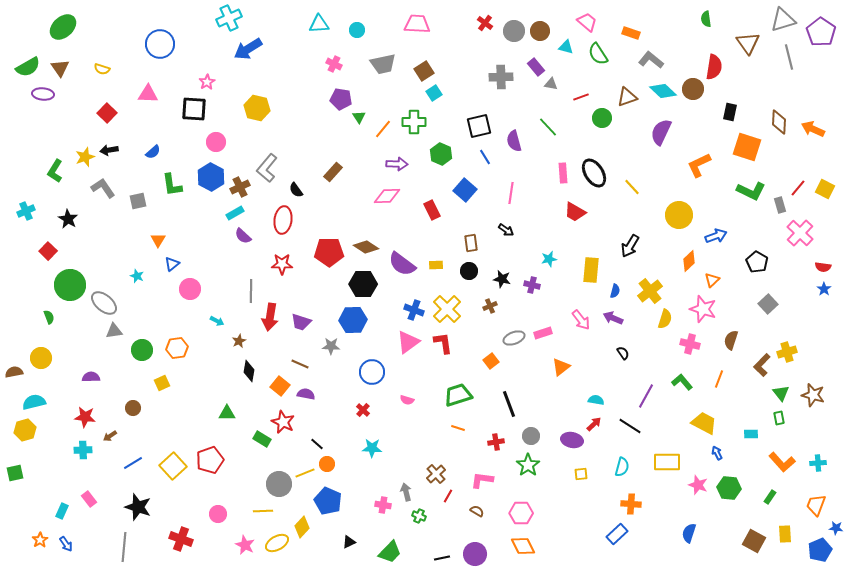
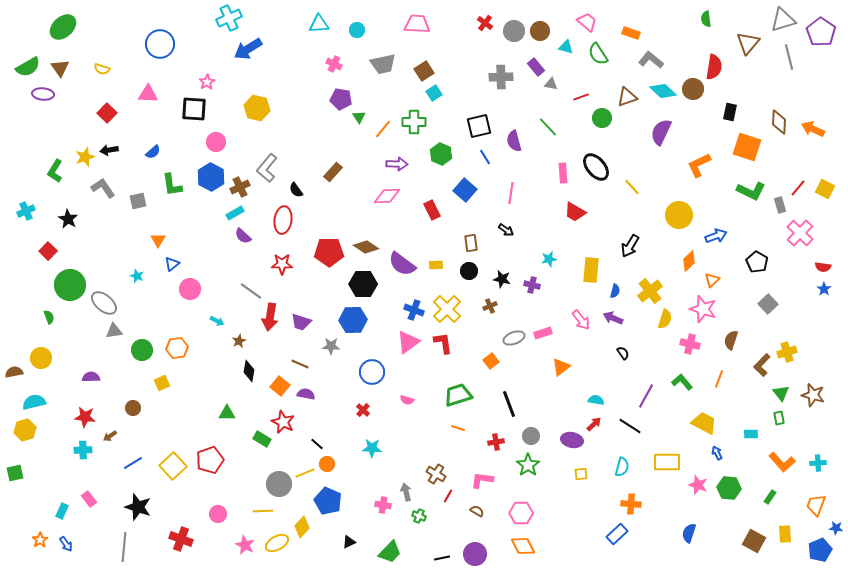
brown triangle at (748, 43): rotated 15 degrees clockwise
black ellipse at (594, 173): moved 2 px right, 6 px up; rotated 8 degrees counterclockwise
gray line at (251, 291): rotated 55 degrees counterclockwise
brown cross at (436, 474): rotated 18 degrees counterclockwise
